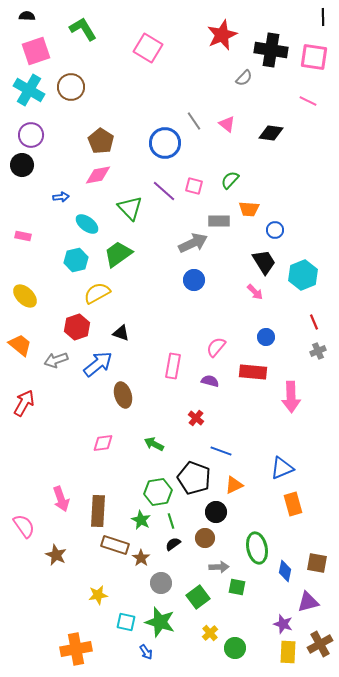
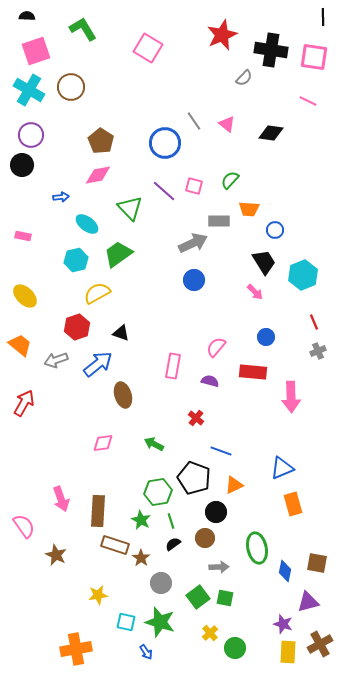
green square at (237, 587): moved 12 px left, 11 px down
